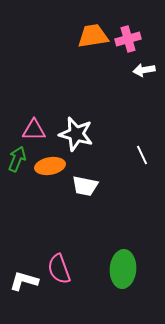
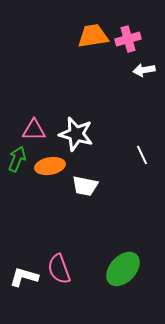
green ellipse: rotated 39 degrees clockwise
white L-shape: moved 4 px up
